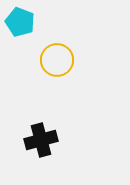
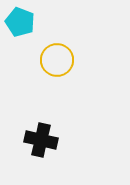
black cross: rotated 28 degrees clockwise
